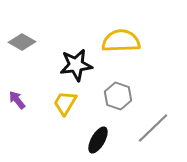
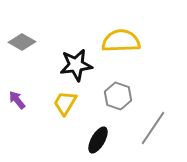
gray line: rotated 12 degrees counterclockwise
